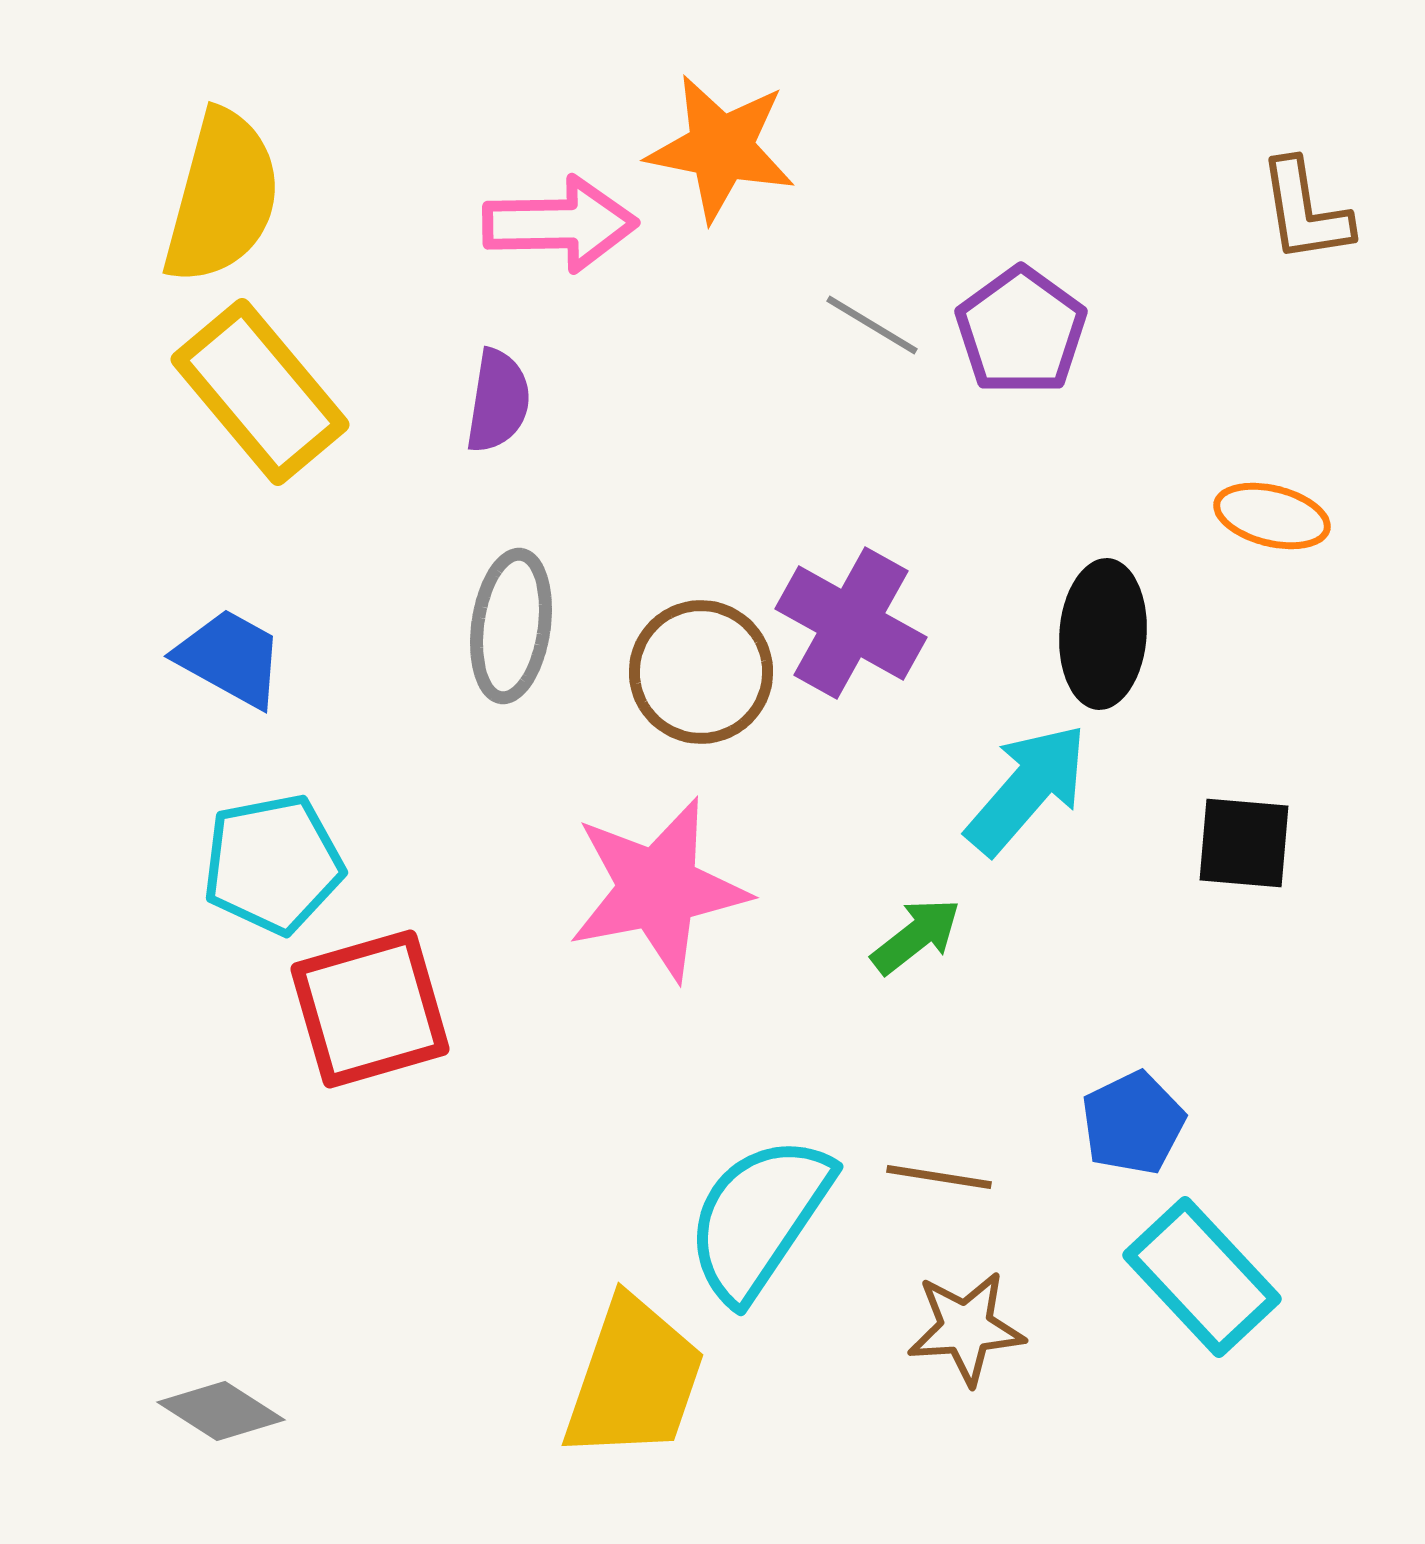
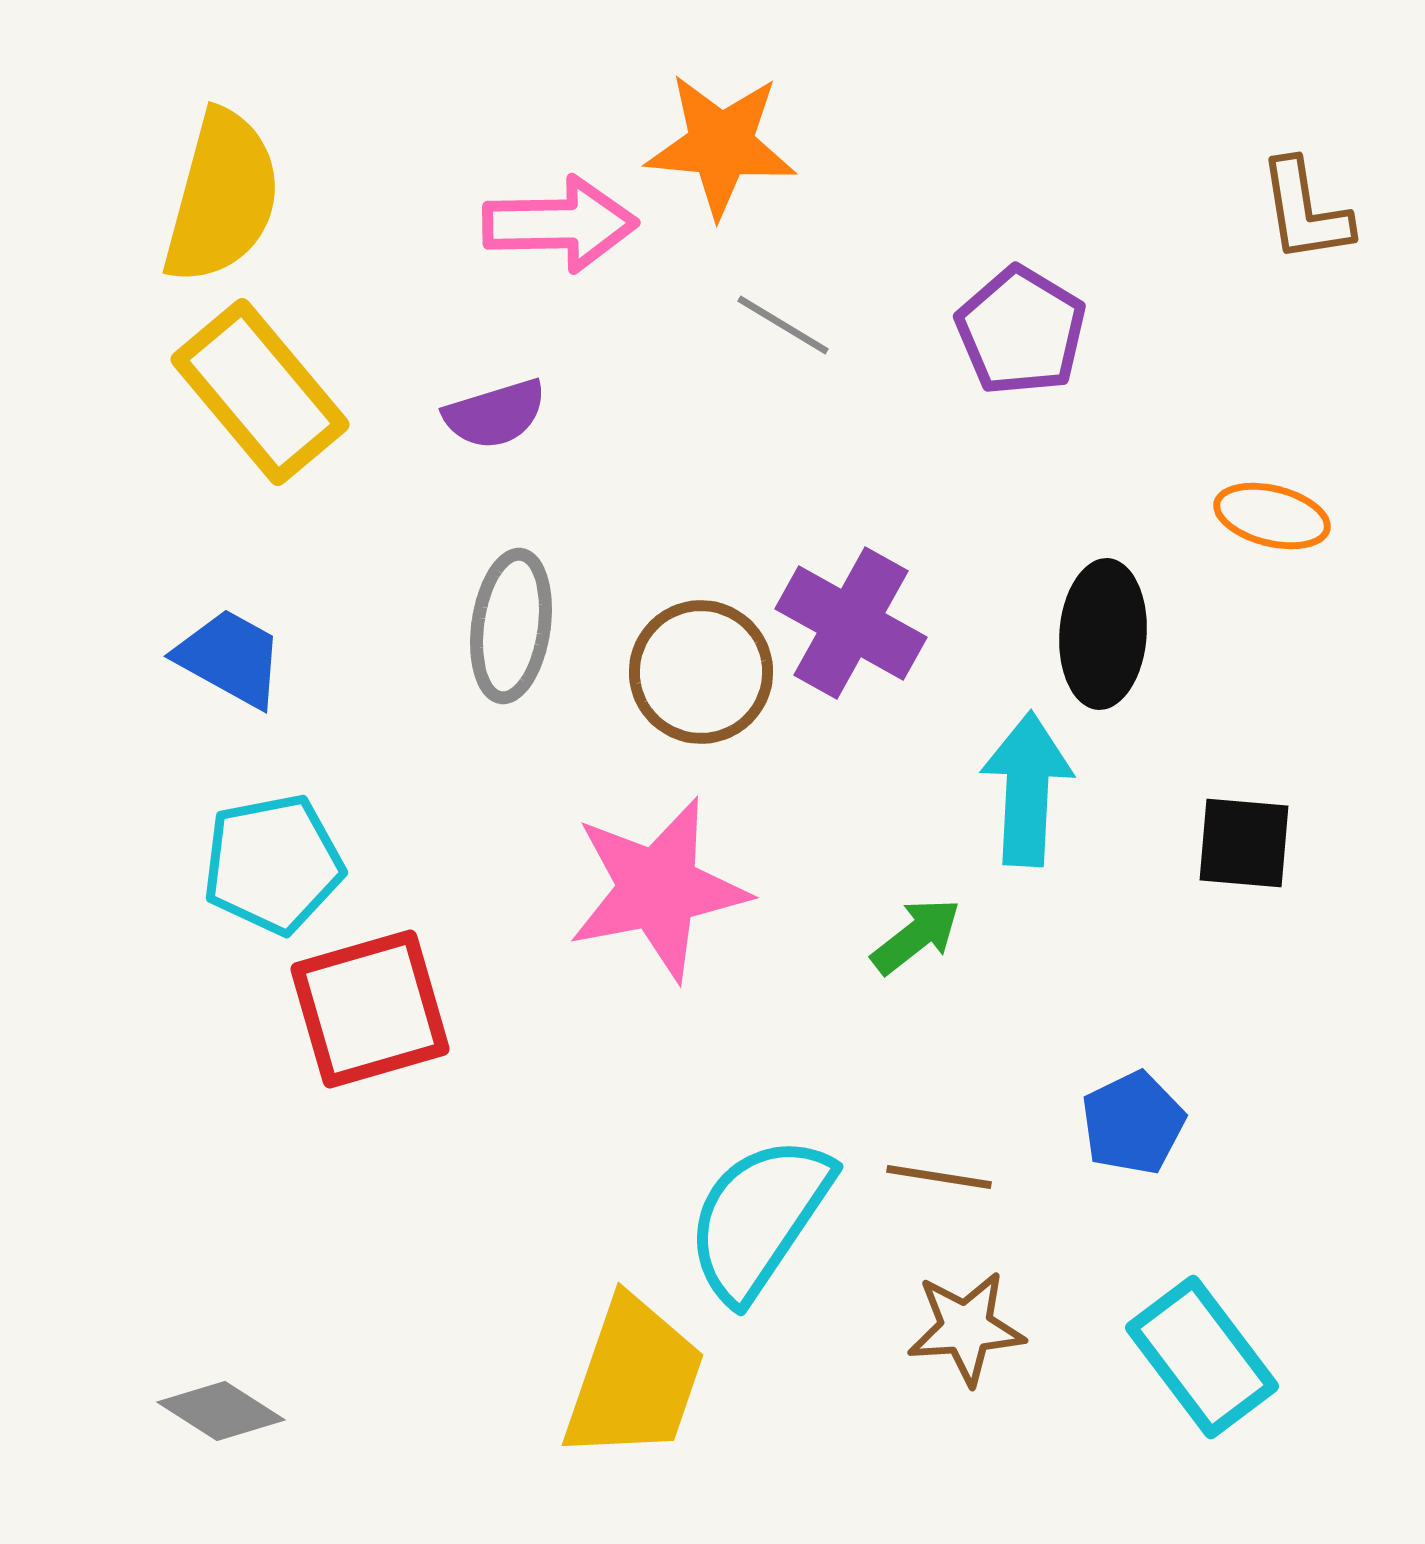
orange star: moved 3 px up; rotated 6 degrees counterclockwise
gray line: moved 89 px left
purple pentagon: rotated 5 degrees counterclockwise
purple semicircle: moved 3 px left, 13 px down; rotated 64 degrees clockwise
cyan arrow: rotated 38 degrees counterclockwise
cyan rectangle: moved 80 px down; rotated 6 degrees clockwise
